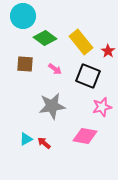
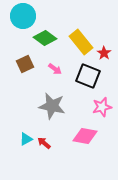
red star: moved 4 px left, 2 px down
brown square: rotated 30 degrees counterclockwise
gray star: rotated 20 degrees clockwise
